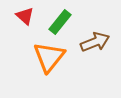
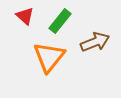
green rectangle: moved 1 px up
